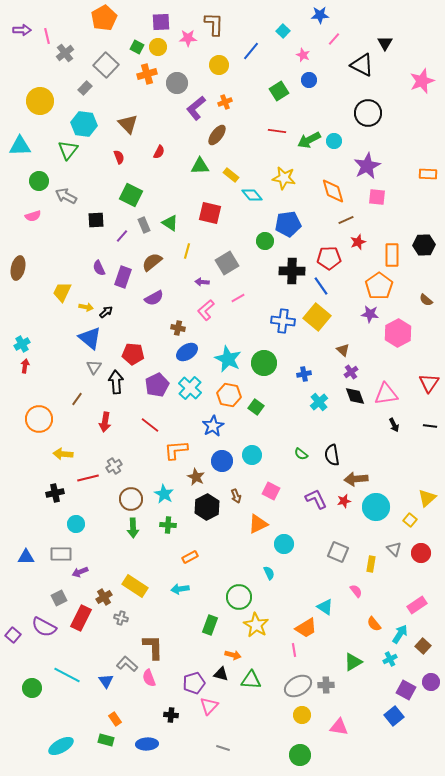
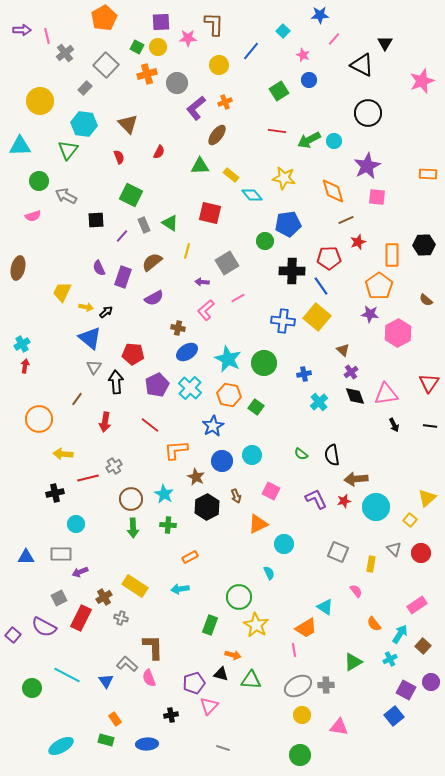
black cross at (171, 715): rotated 16 degrees counterclockwise
